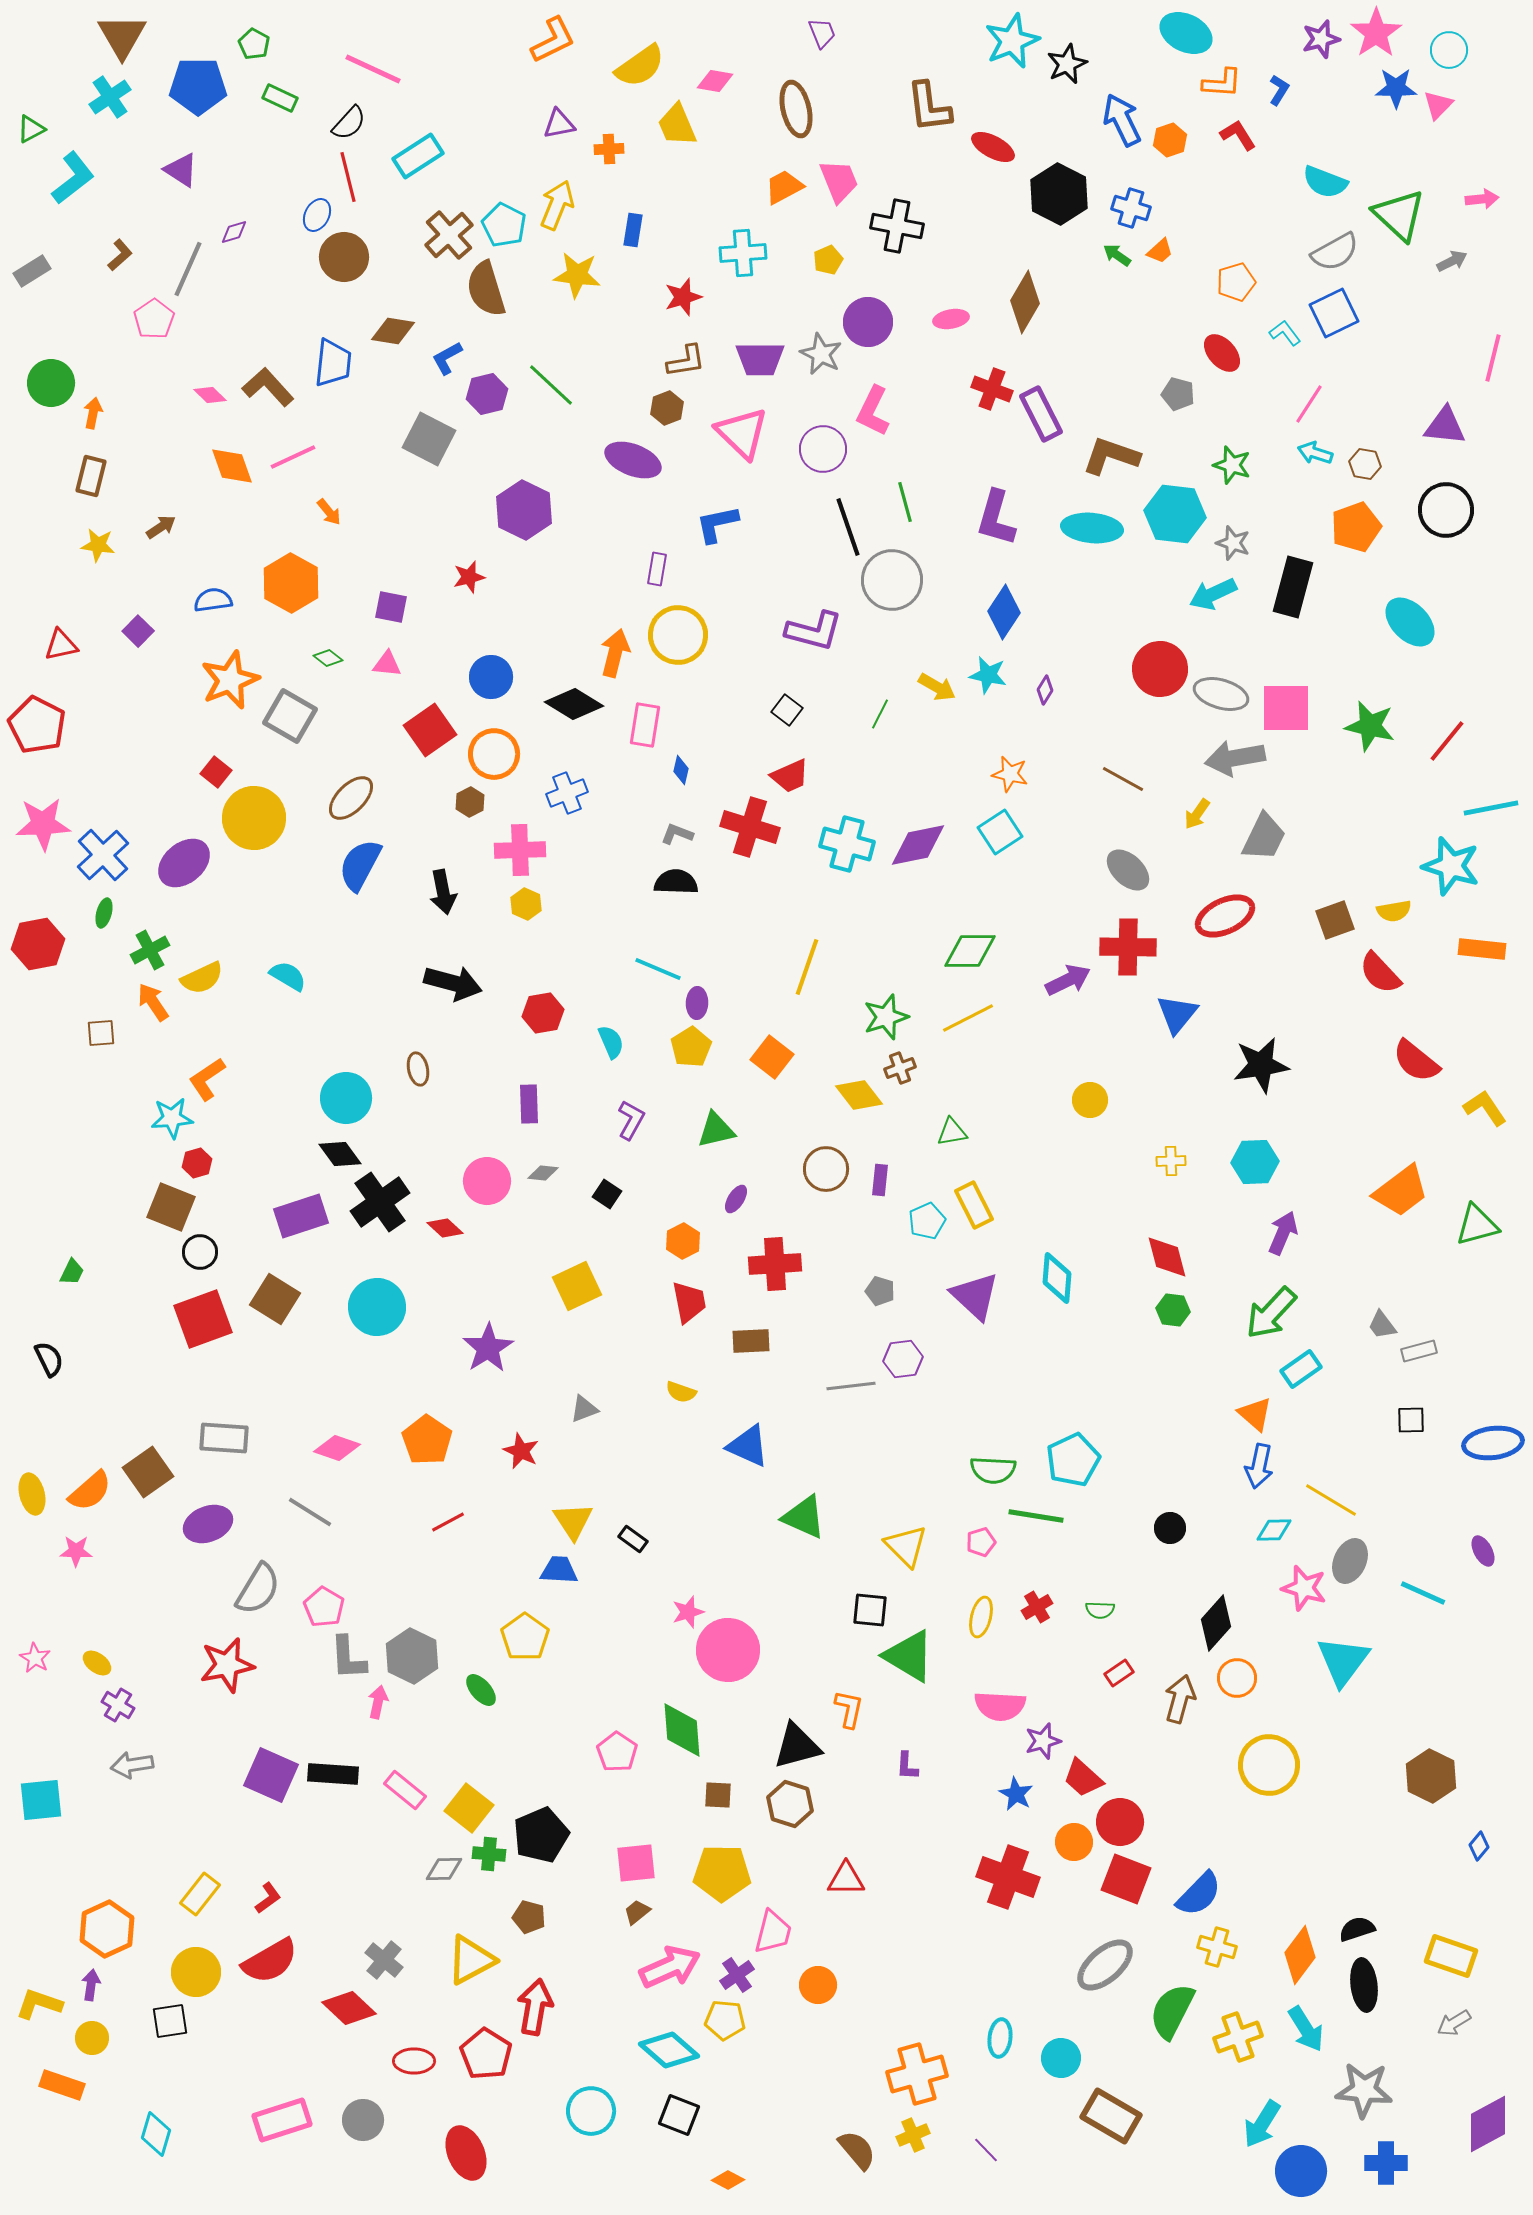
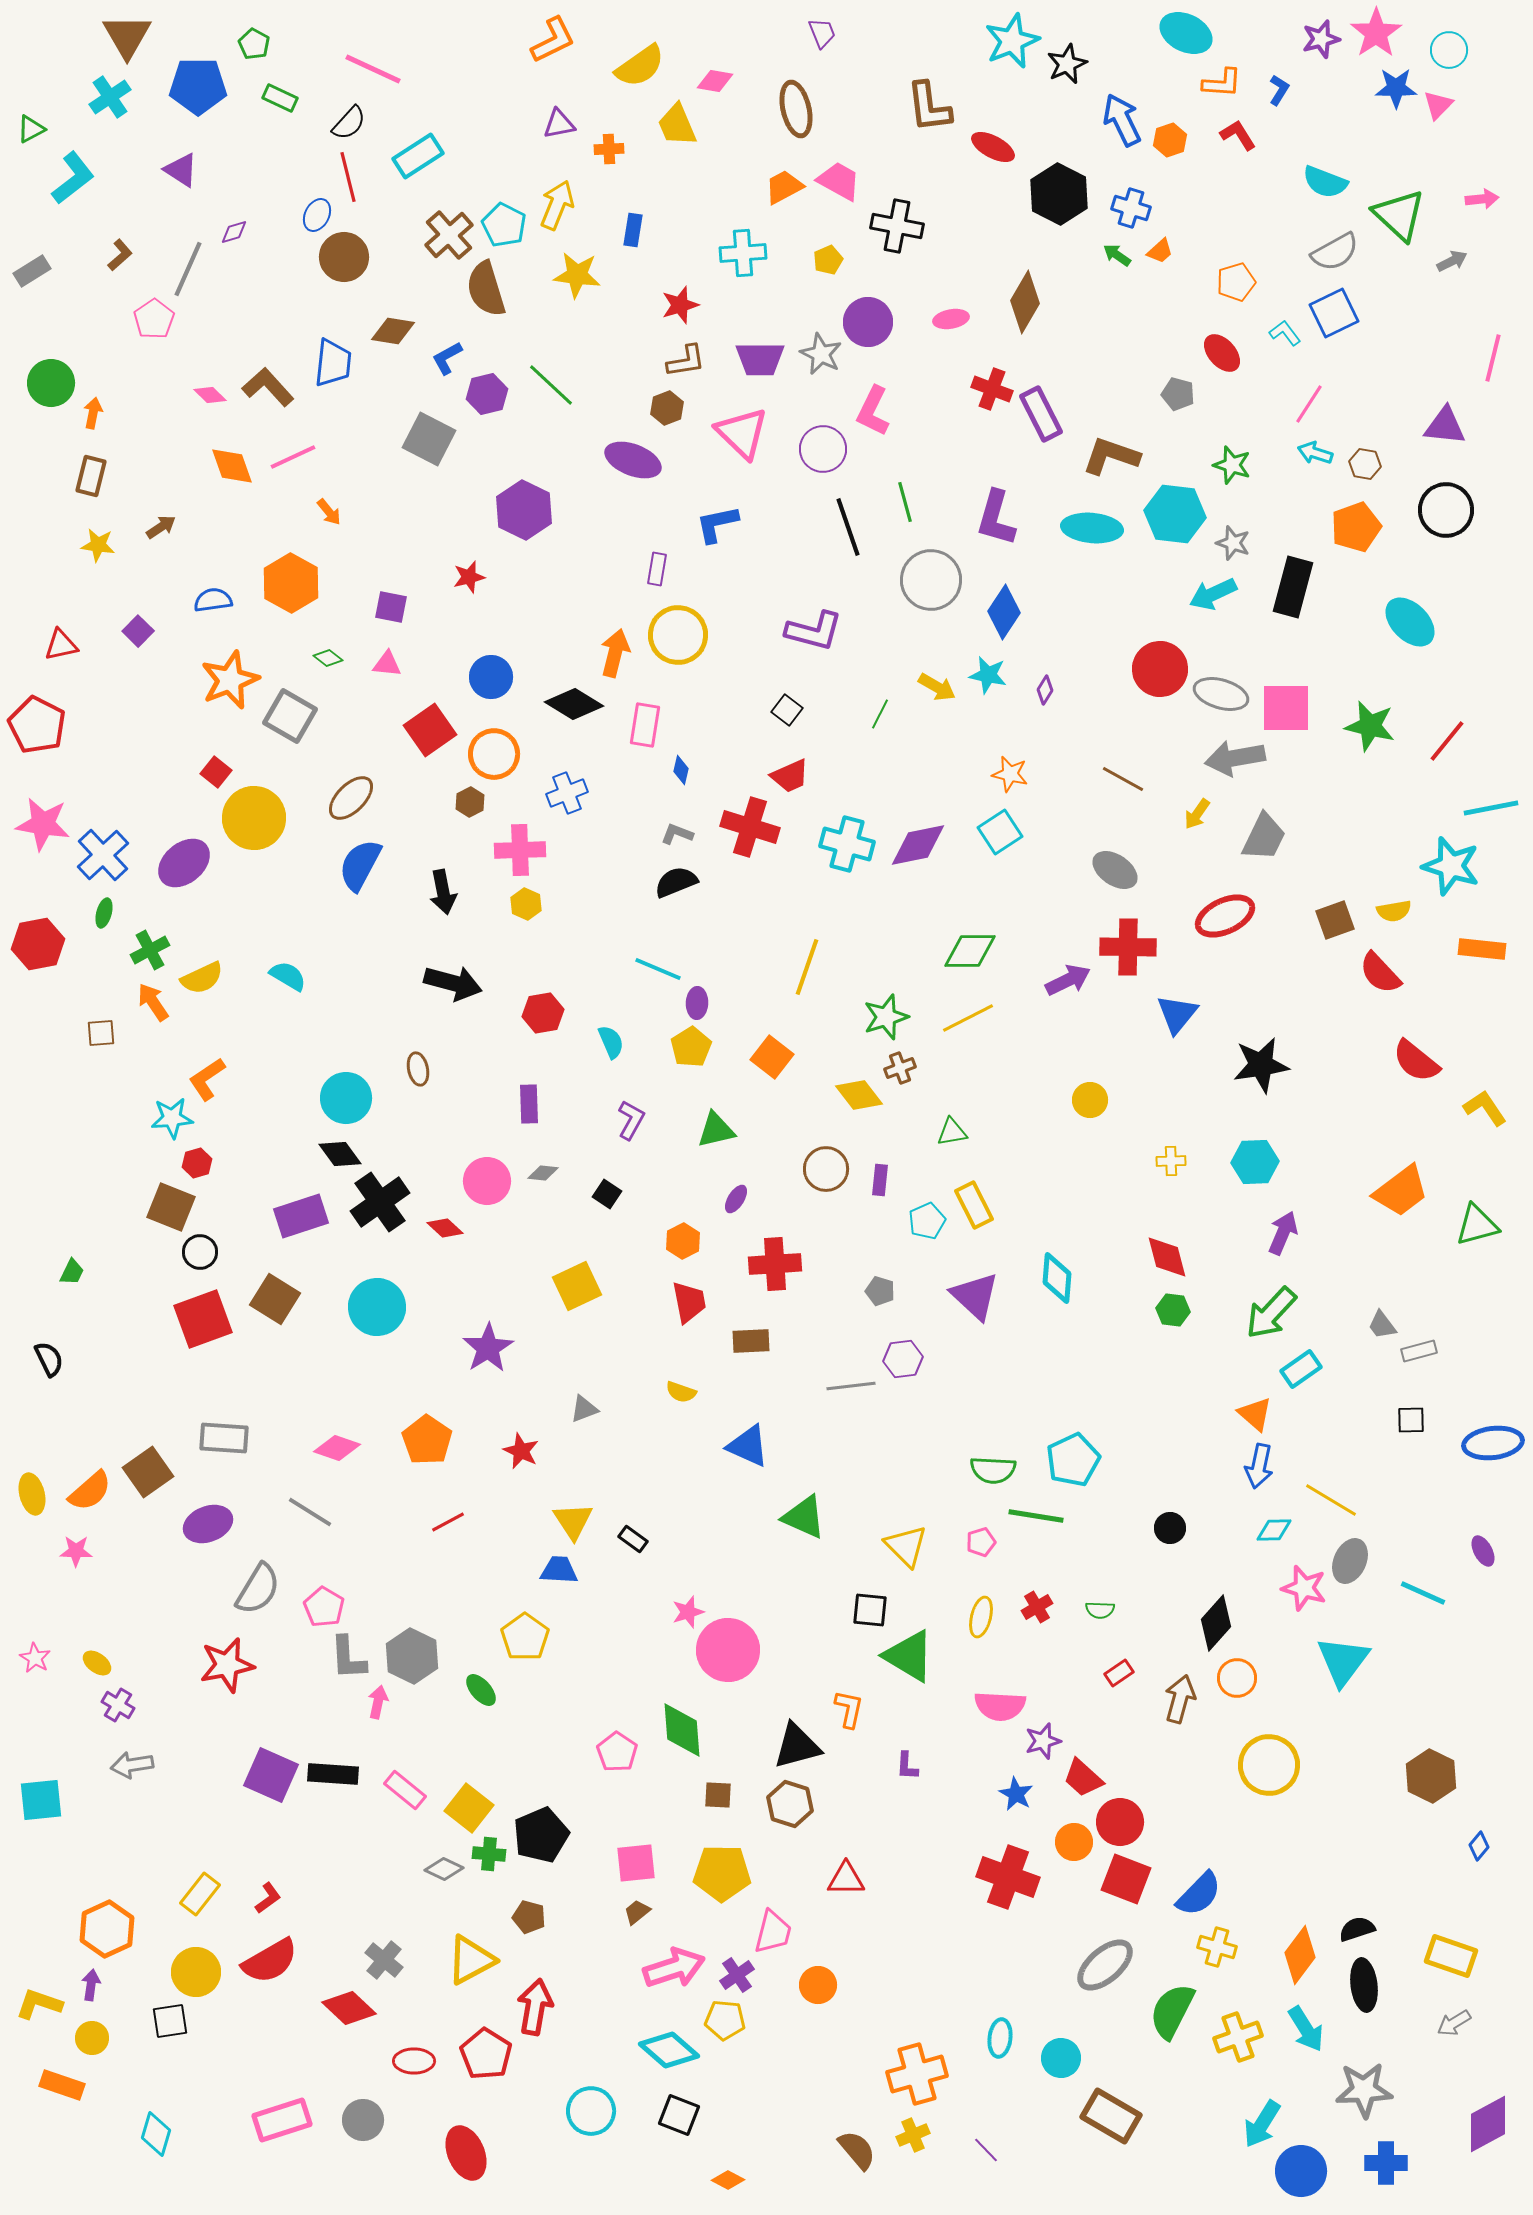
brown triangle at (122, 36): moved 5 px right
pink trapezoid at (839, 181): rotated 39 degrees counterclockwise
red star at (683, 297): moved 3 px left, 8 px down
gray circle at (892, 580): moved 39 px right
pink star at (43, 824): rotated 12 degrees clockwise
gray ellipse at (1128, 870): moved 13 px left; rotated 9 degrees counterclockwise
black semicircle at (676, 882): rotated 24 degrees counterclockwise
gray diamond at (444, 1869): rotated 27 degrees clockwise
pink arrow at (670, 1967): moved 4 px right, 1 px down; rotated 6 degrees clockwise
gray star at (1364, 2090): rotated 8 degrees counterclockwise
